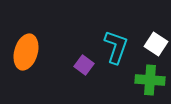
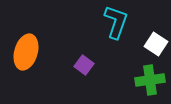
cyan L-shape: moved 25 px up
green cross: rotated 12 degrees counterclockwise
